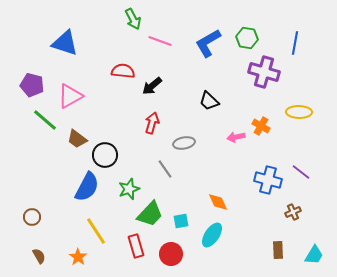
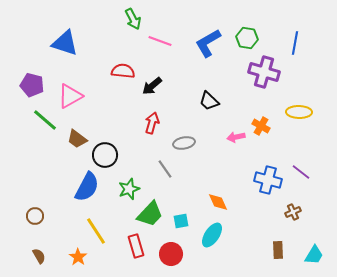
brown circle: moved 3 px right, 1 px up
